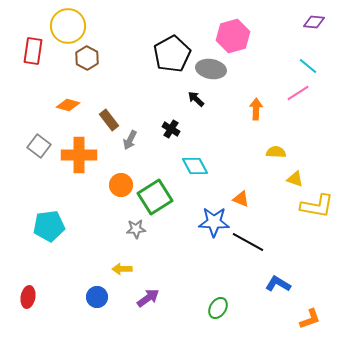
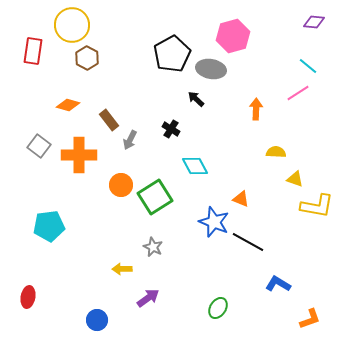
yellow circle: moved 4 px right, 1 px up
blue star: rotated 20 degrees clockwise
gray star: moved 17 px right, 18 px down; rotated 30 degrees clockwise
blue circle: moved 23 px down
